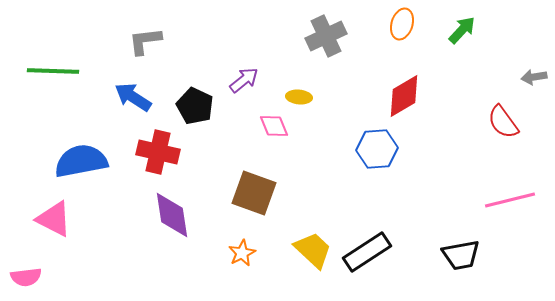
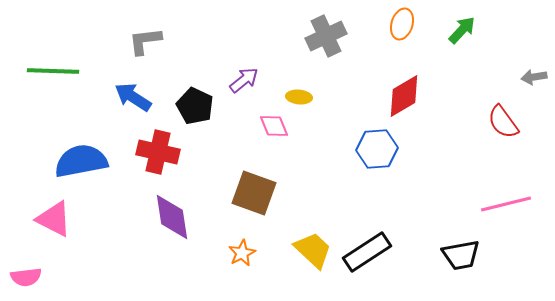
pink line: moved 4 px left, 4 px down
purple diamond: moved 2 px down
